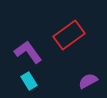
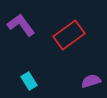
purple L-shape: moved 7 px left, 27 px up
purple semicircle: moved 3 px right; rotated 12 degrees clockwise
